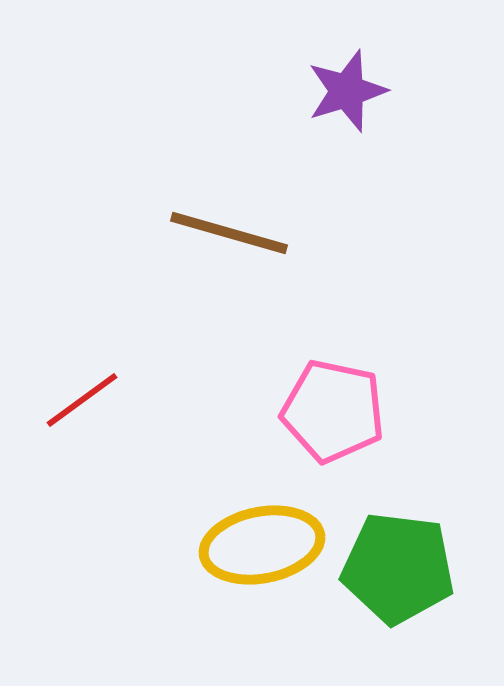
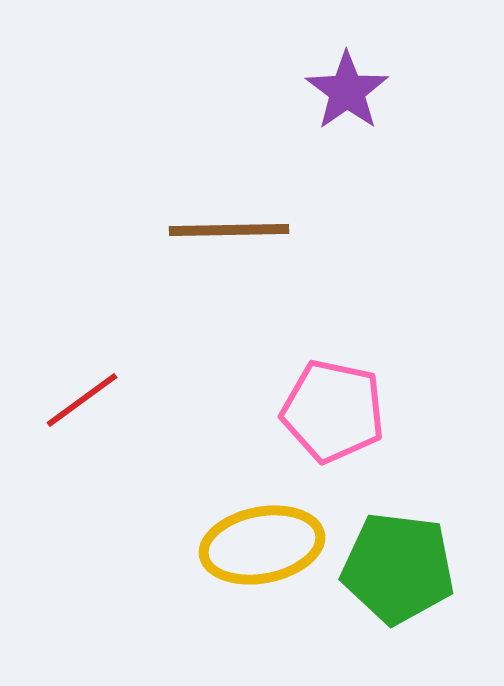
purple star: rotated 18 degrees counterclockwise
brown line: moved 3 px up; rotated 17 degrees counterclockwise
